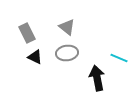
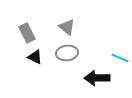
cyan line: moved 1 px right
black arrow: rotated 80 degrees counterclockwise
